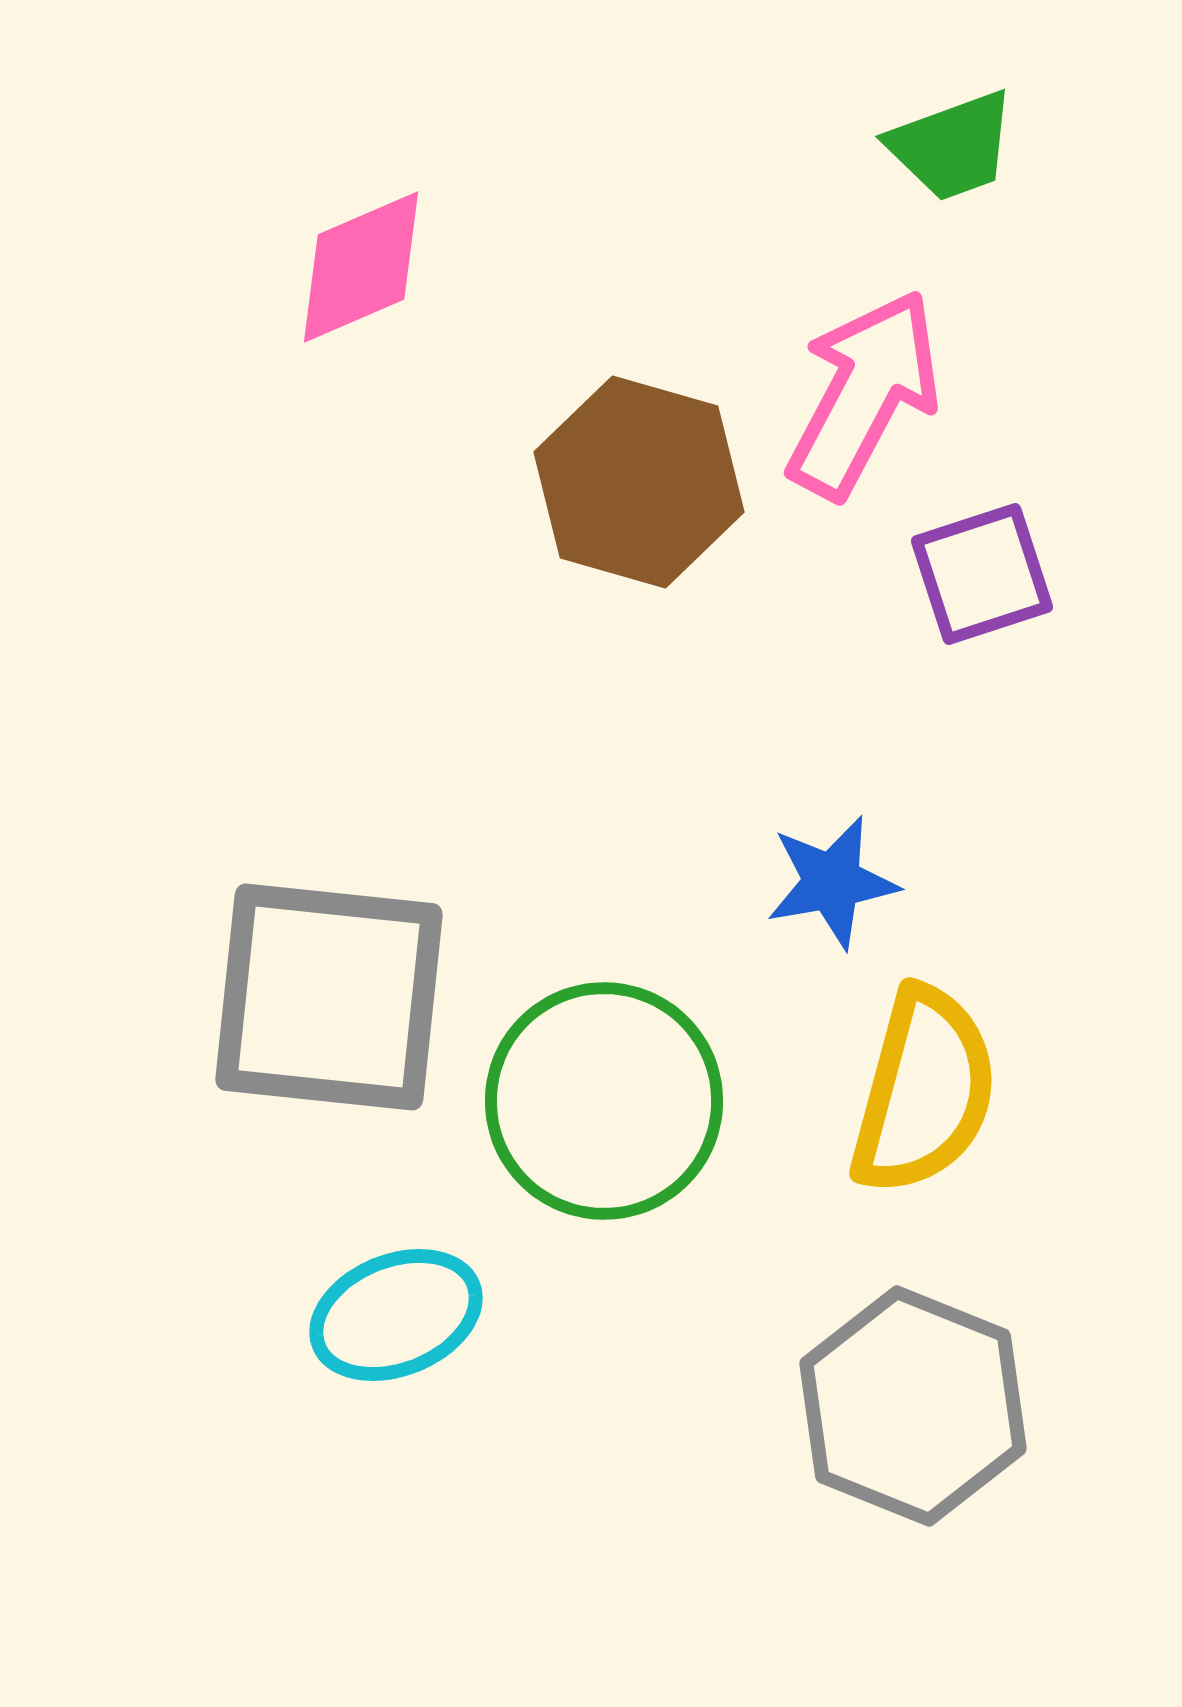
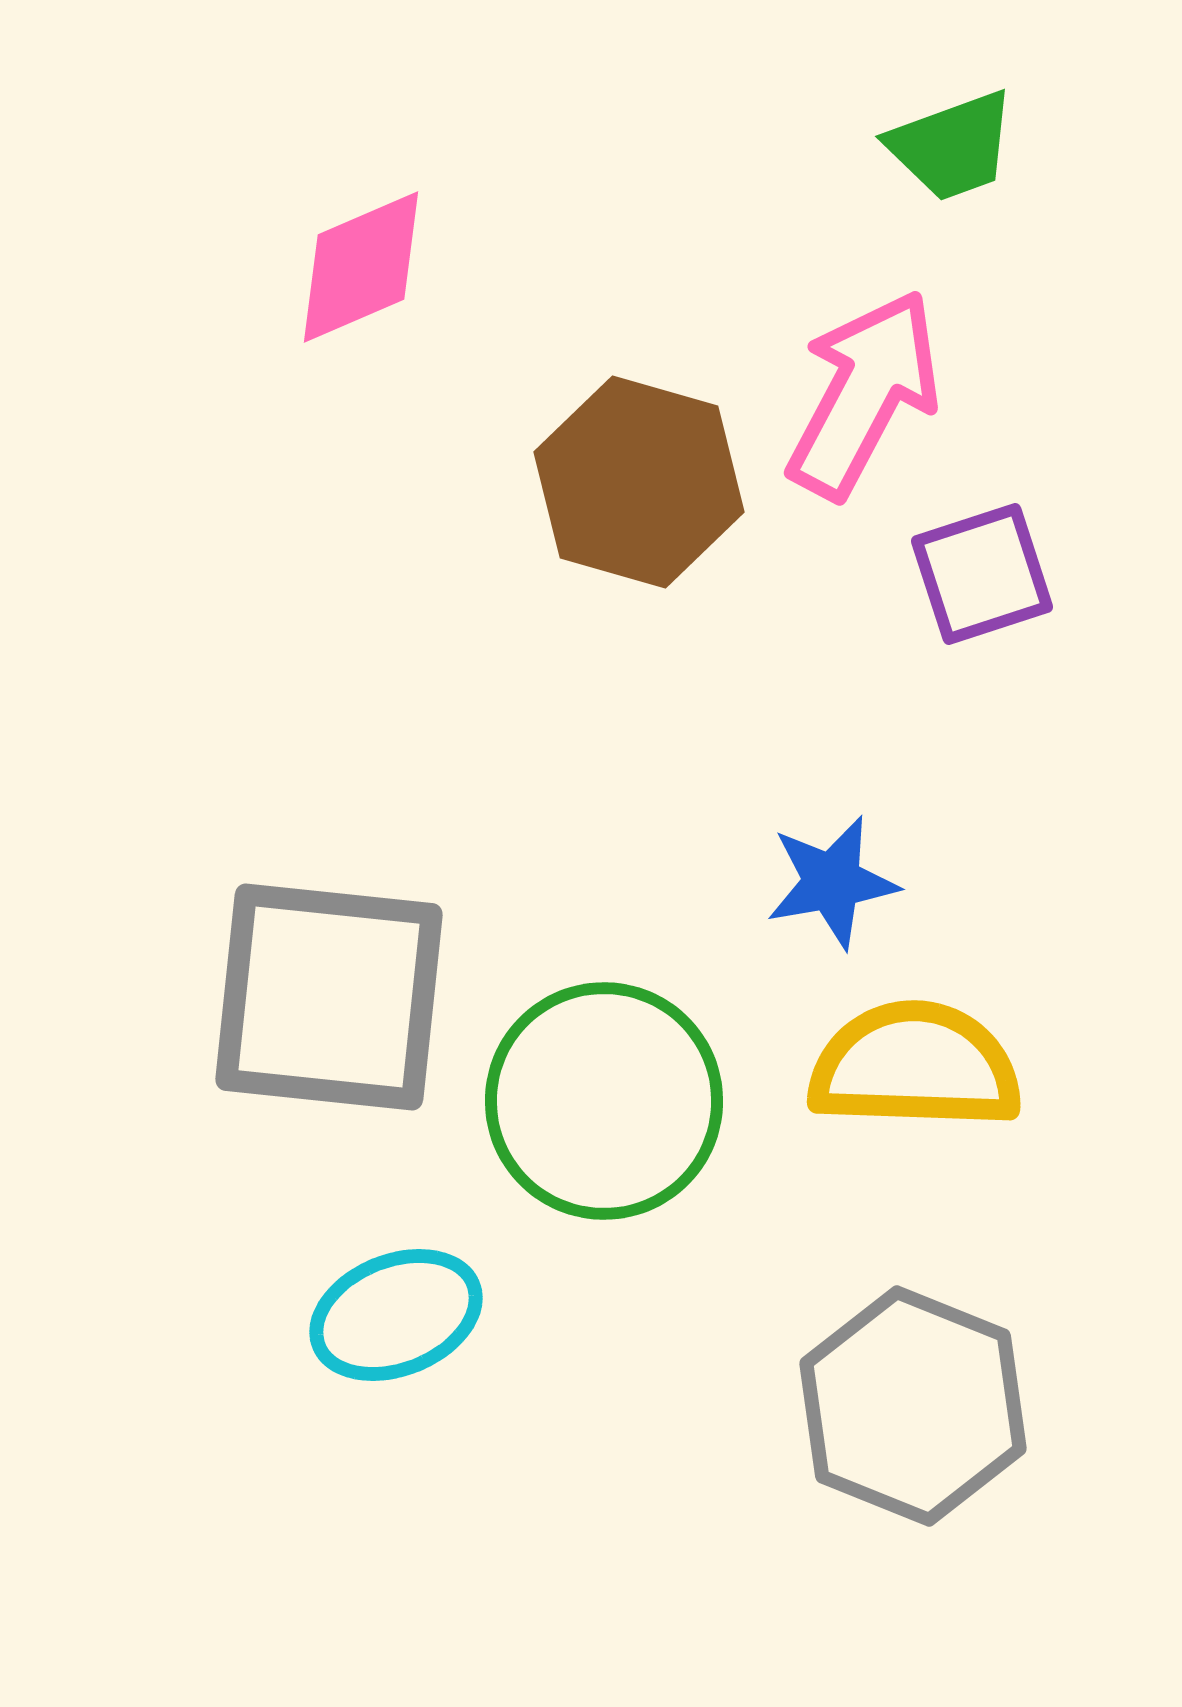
yellow semicircle: moved 9 px left, 25 px up; rotated 103 degrees counterclockwise
